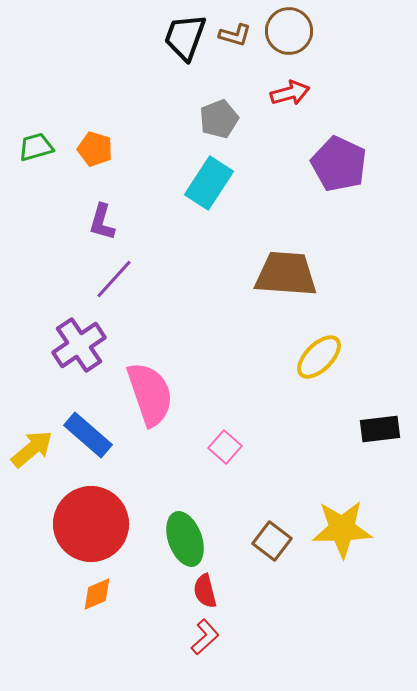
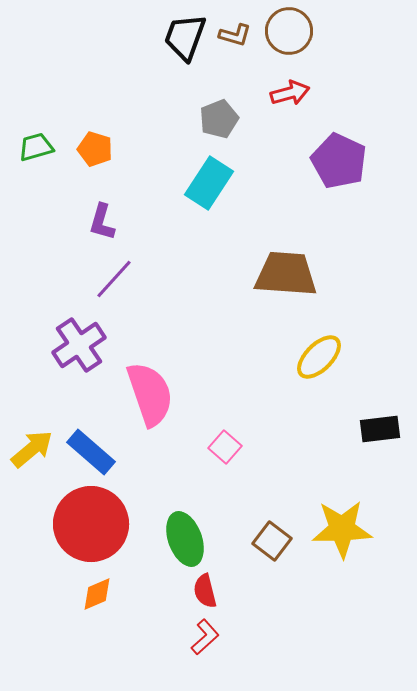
purple pentagon: moved 3 px up
blue rectangle: moved 3 px right, 17 px down
